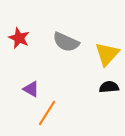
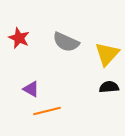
orange line: moved 2 px up; rotated 44 degrees clockwise
